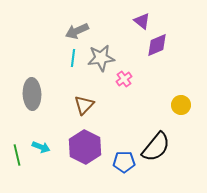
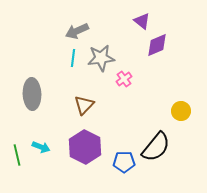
yellow circle: moved 6 px down
